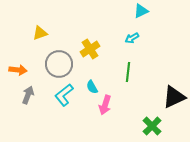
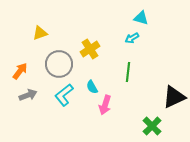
cyan triangle: moved 7 px down; rotated 42 degrees clockwise
orange arrow: moved 2 px right, 1 px down; rotated 60 degrees counterclockwise
gray arrow: rotated 48 degrees clockwise
